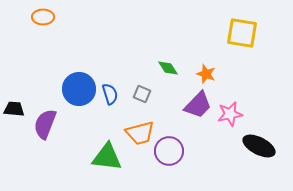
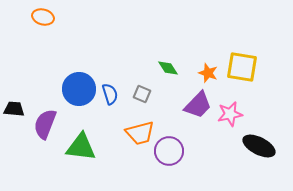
orange ellipse: rotated 15 degrees clockwise
yellow square: moved 34 px down
orange star: moved 2 px right, 1 px up
green triangle: moved 26 px left, 10 px up
